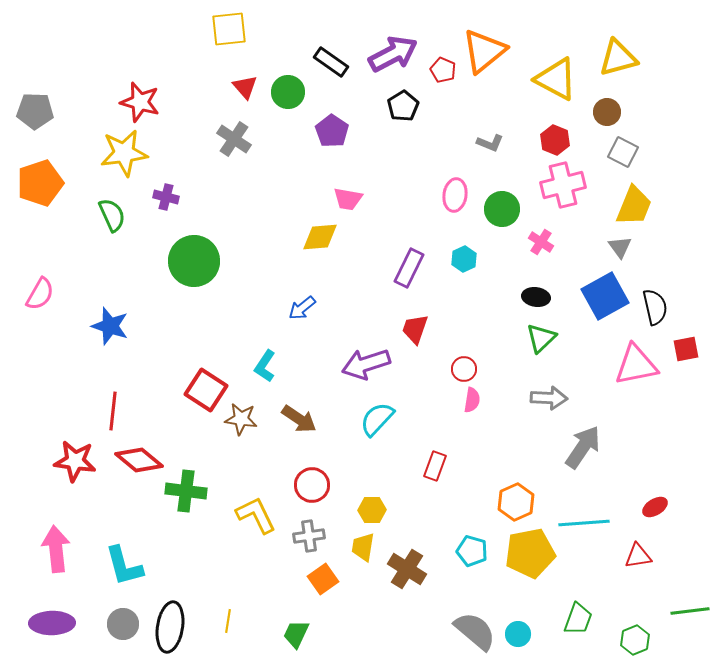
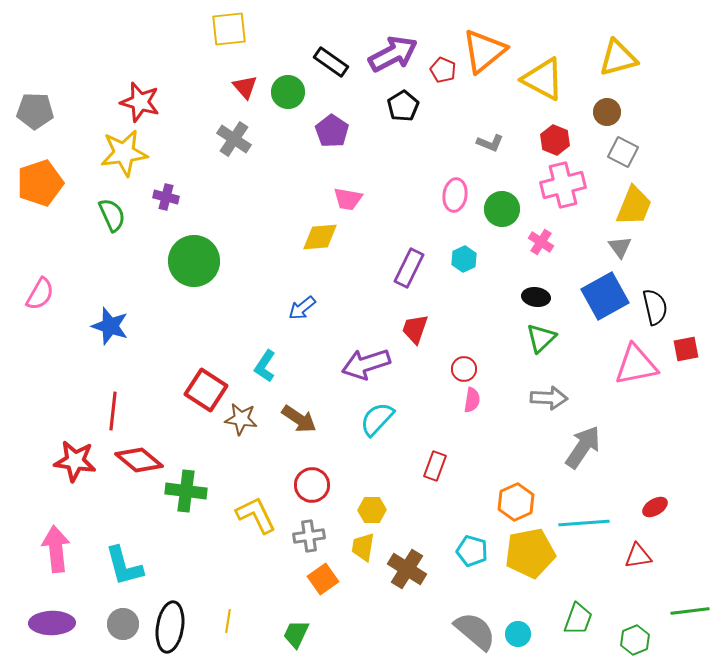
yellow triangle at (556, 79): moved 13 px left
